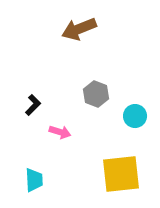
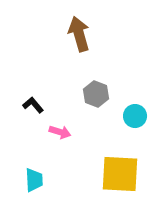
brown arrow: moved 5 px down; rotated 96 degrees clockwise
black L-shape: rotated 85 degrees counterclockwise
yellow square: moved 1 px left; rotated 9 degrees clockwise
